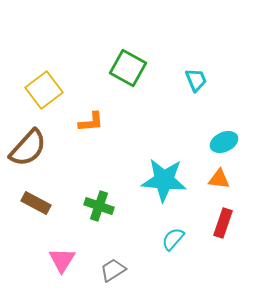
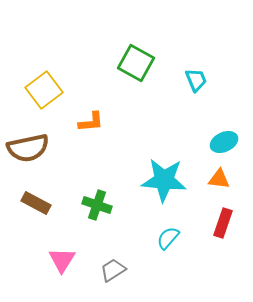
green square: moved 8 px right, 5 px up
brown semicircle: rotated 36 degrees clockwise
green cross: moved 2 px left, 1 px up
cyan semicircle: moved 5 px left, 1 px up
